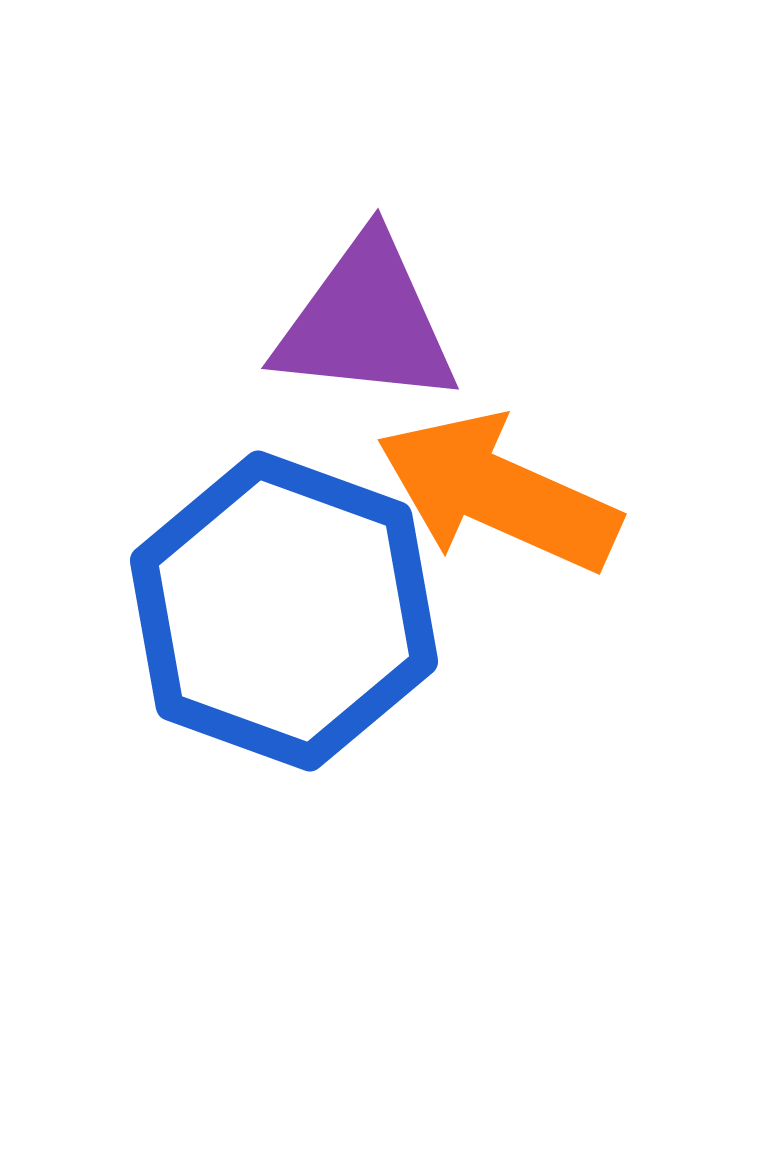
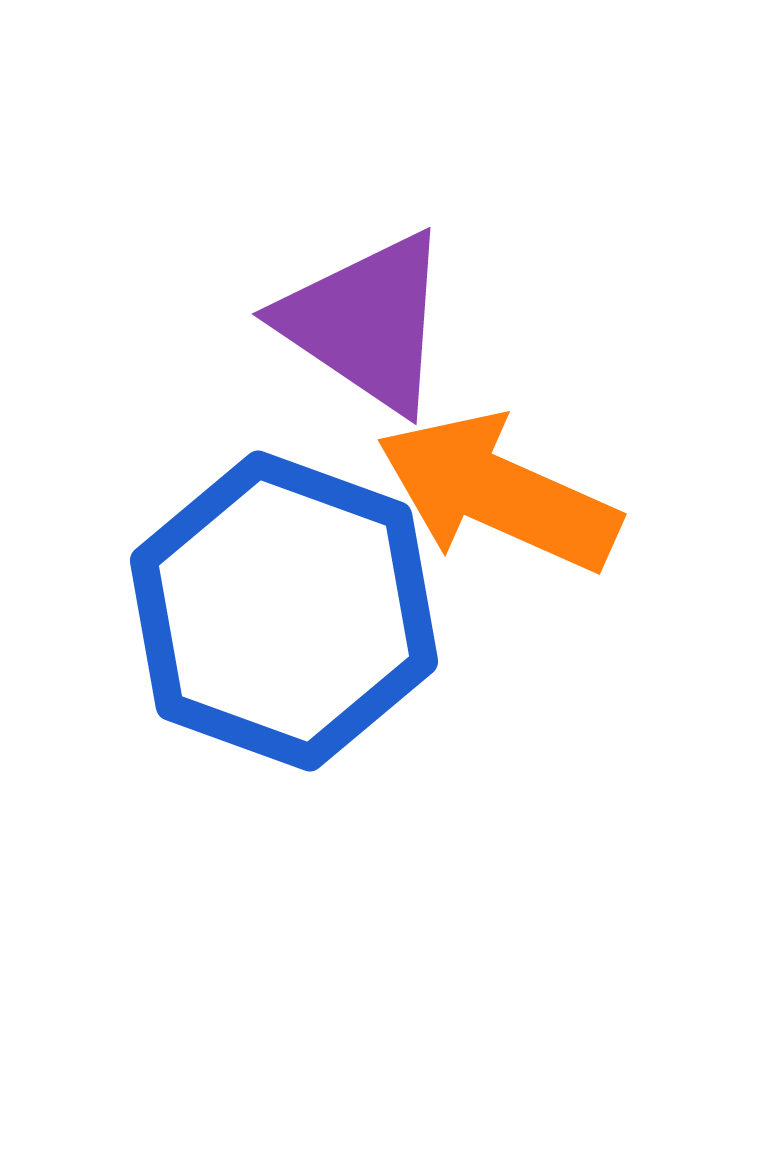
purple triangle: rotated 28 degrees clockwise
